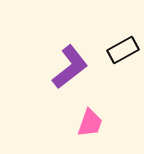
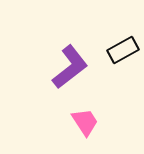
pink trapezoid: moved 5 px left, 1 px up; rotated 52 degrees counterclockwise
